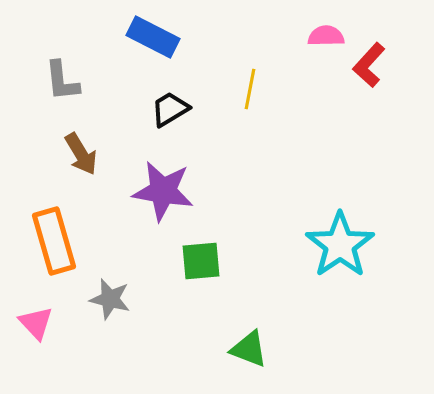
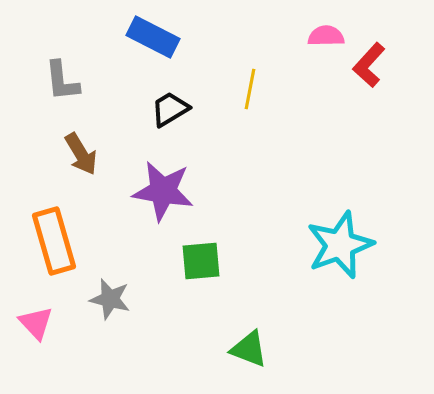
cyan star: rotated 14 degrees clockwise
